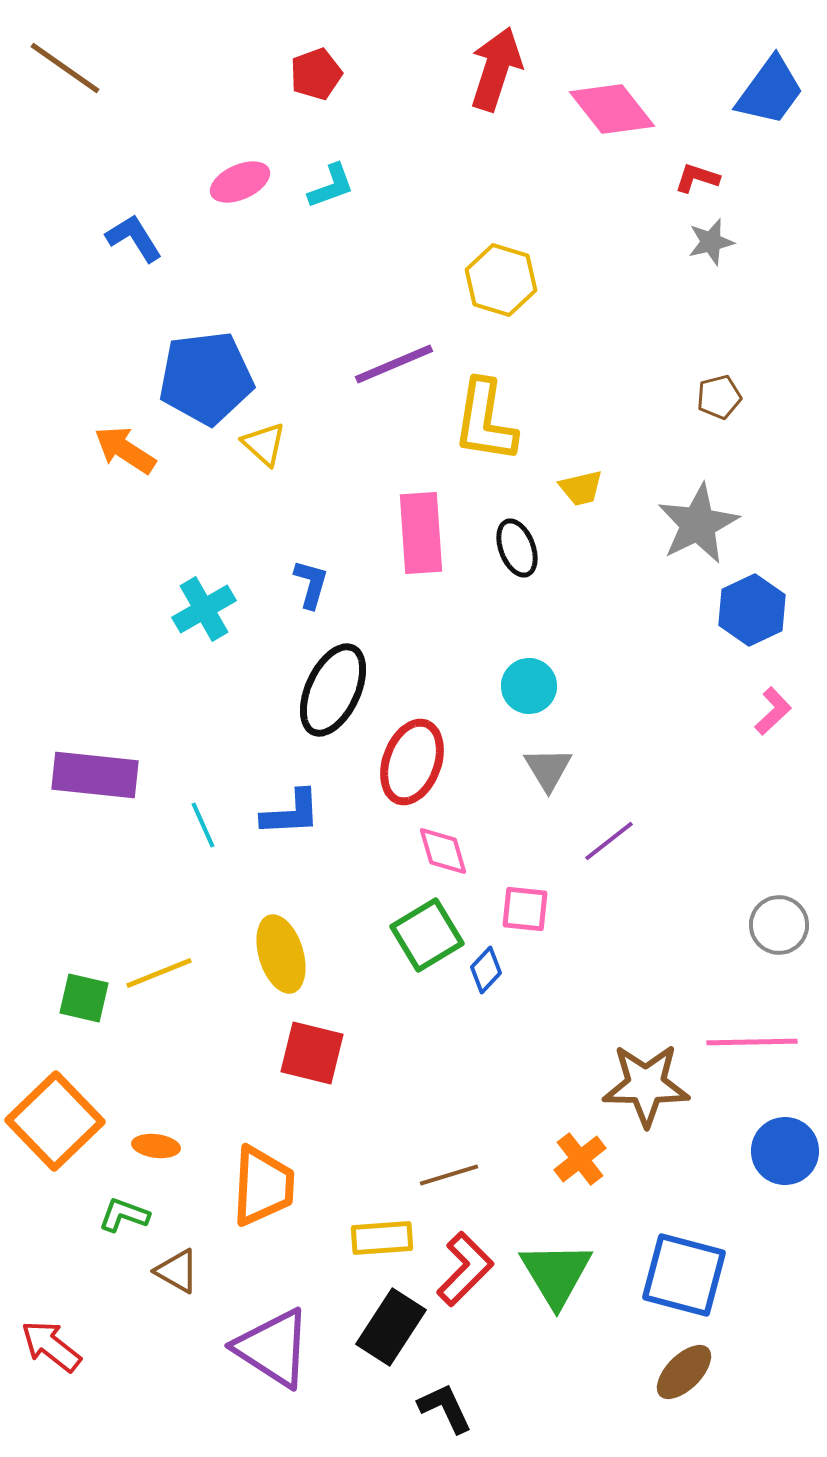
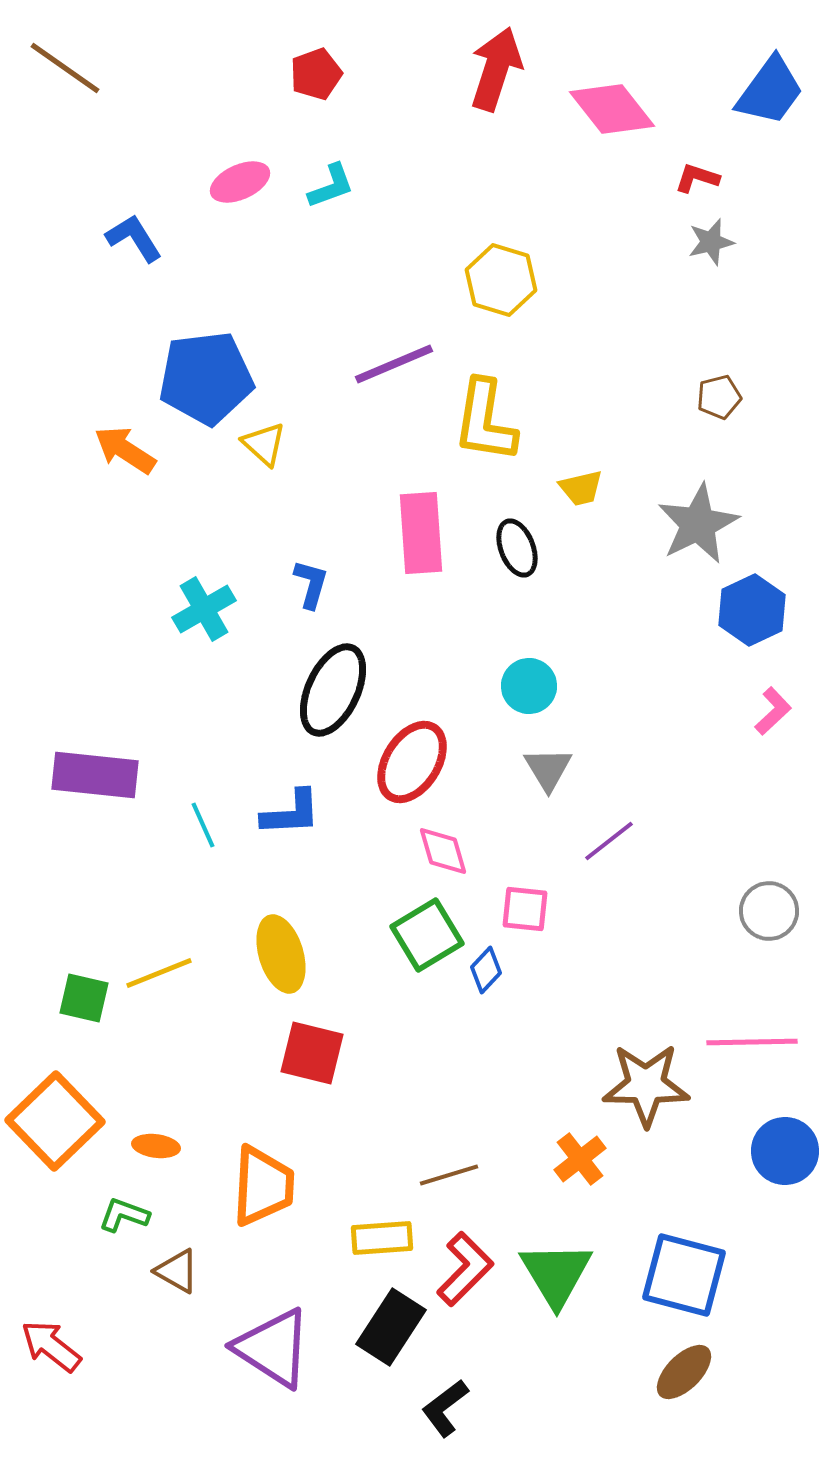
red ellipse at (412, 762): rotated 12 degrees clockwise
gray circle at (779, 925): moved 10 px left, 14 px up
black L-shape at (445, 1408): rotated 102 degrees counterclockwise
